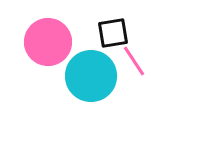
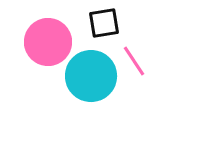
black square: moved 9 px left, 10 px up
